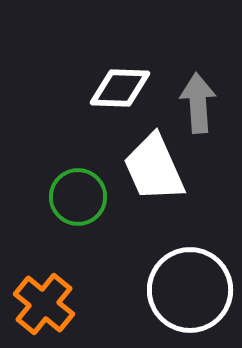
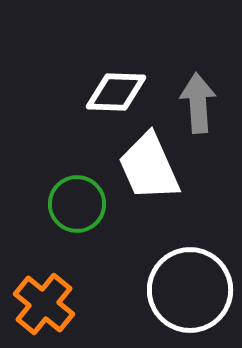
white diamond: moved 4 px left, 4 px down
white trapezoid: moved 5 px left, 1 px up
green circle: moved 1 px left, 7 px down
